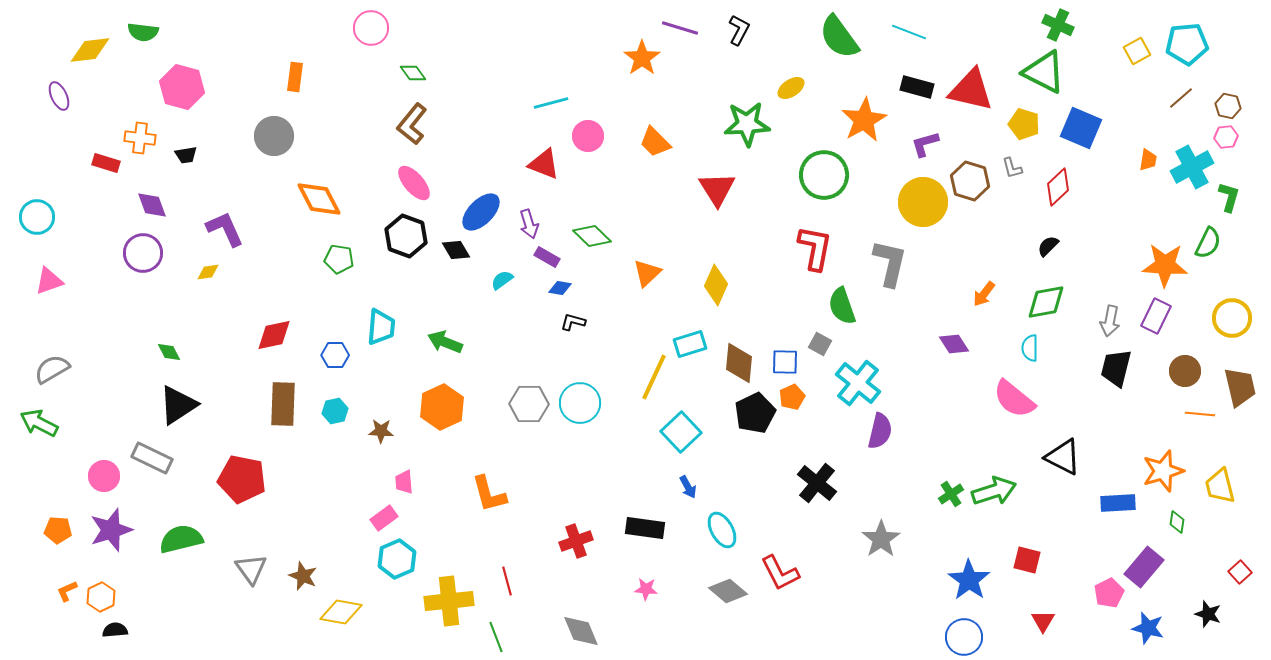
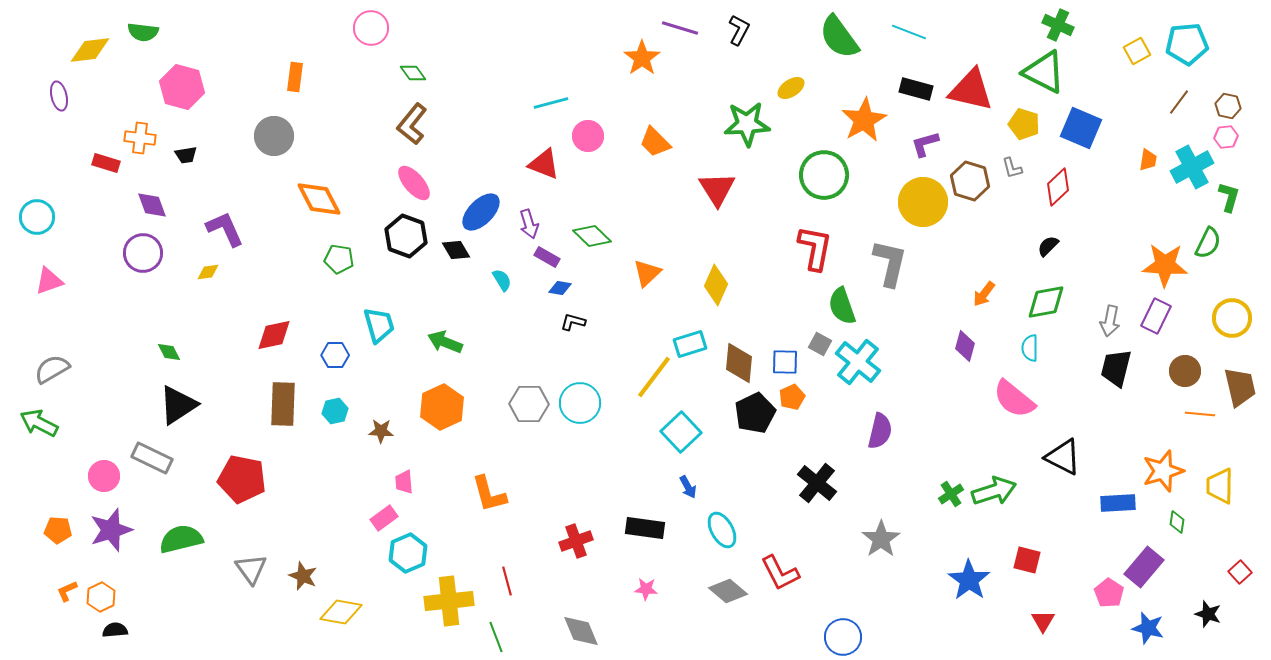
black rectangle at (917, 87): moved 1 px left, 2 px down
purple ellipse at (59, 96): rotated 12 degrees clockwise
brown line at (1181, 98): moved 2 px left, 4 px down; rotated 12 degrees counterclockwise
cyan semicircle at (502, 280): rotated 95 degrees clockwise
cyan trapezoid at (381, 327): moved 2 px left, 2 px up; rotated 21 degrees counterclockwise
purple diamond at (954, 344): moved 11 px right, 2 px down; rotated 48 degrees clockwise
yellow line at (654, 377): rotated 12 degrees clockwise
cyan cross at (858, 383): moved 21 px up
yellow trapezoid at (1220, 486): rotated 15 degrees clockwise
cyan hexagon at (397, 559): moved 11 px right, 6 px up
pink pentagon at (1109, 593): rotated 12 degrees counterclockwise
blue circle at (964, 637): moved 121 px left
